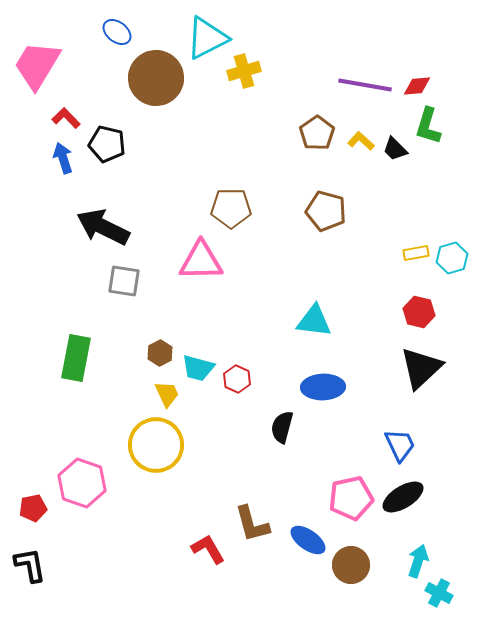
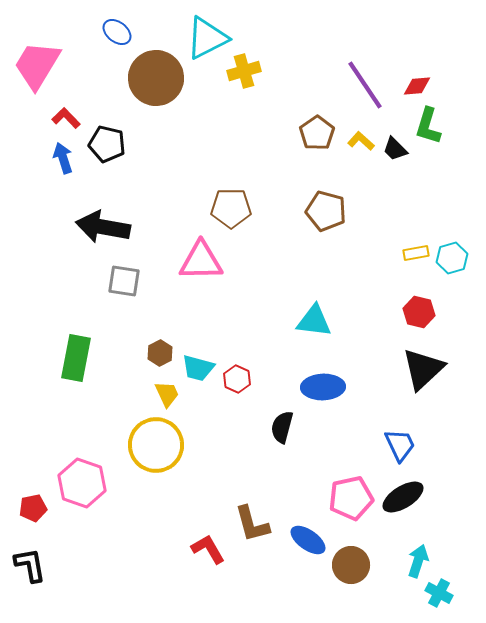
purple line at (365, 85): rotated 46 degrees clockwise
black arrow at (103, 227): rotated 16 degrees counterclockwise
black triangle at (421, 368): moved 2 px right, 1 px down
